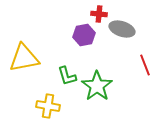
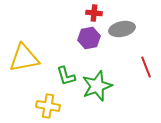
red cross: moved 5 px left, 1 px up
gray ellipse: rotated 30 degrees counterclockwise
purple hexagon: moved 5 px right, 3 px down
red line: moved 1 px right, 2 px down
green L-shape: moved 1 px left
green star: rotated 16 degrees clockwise
